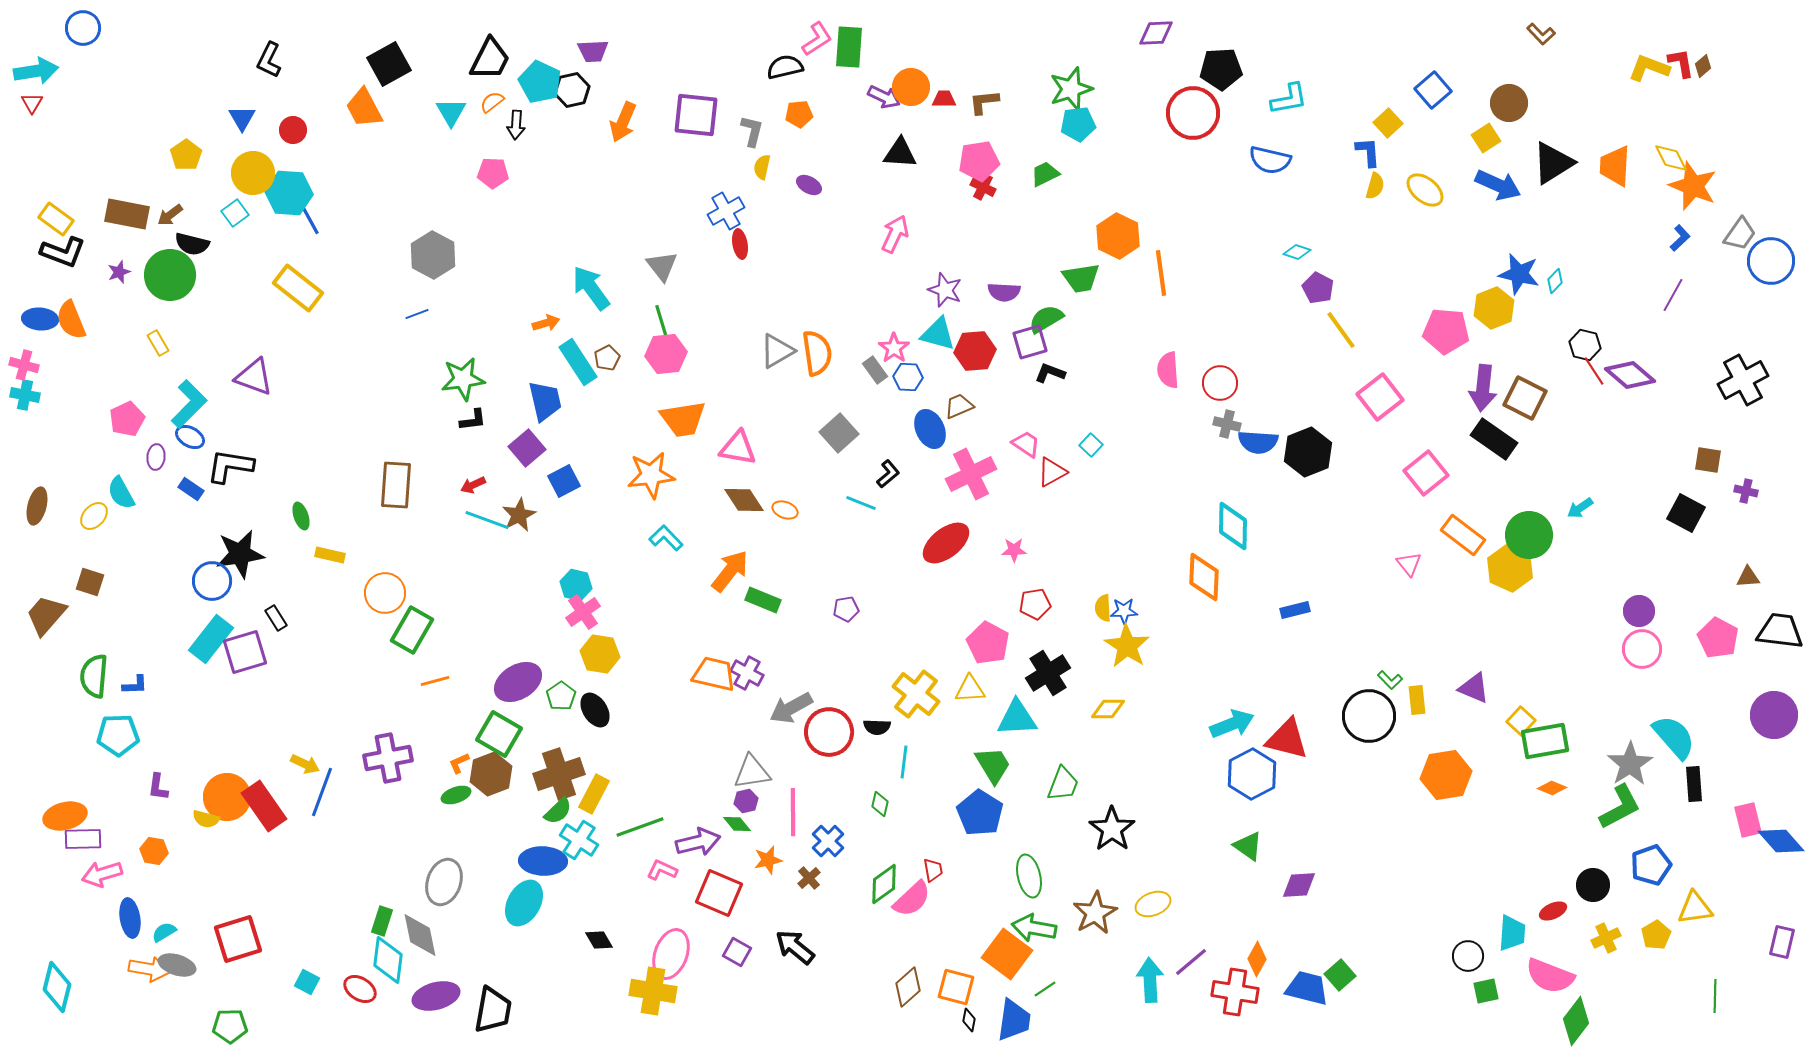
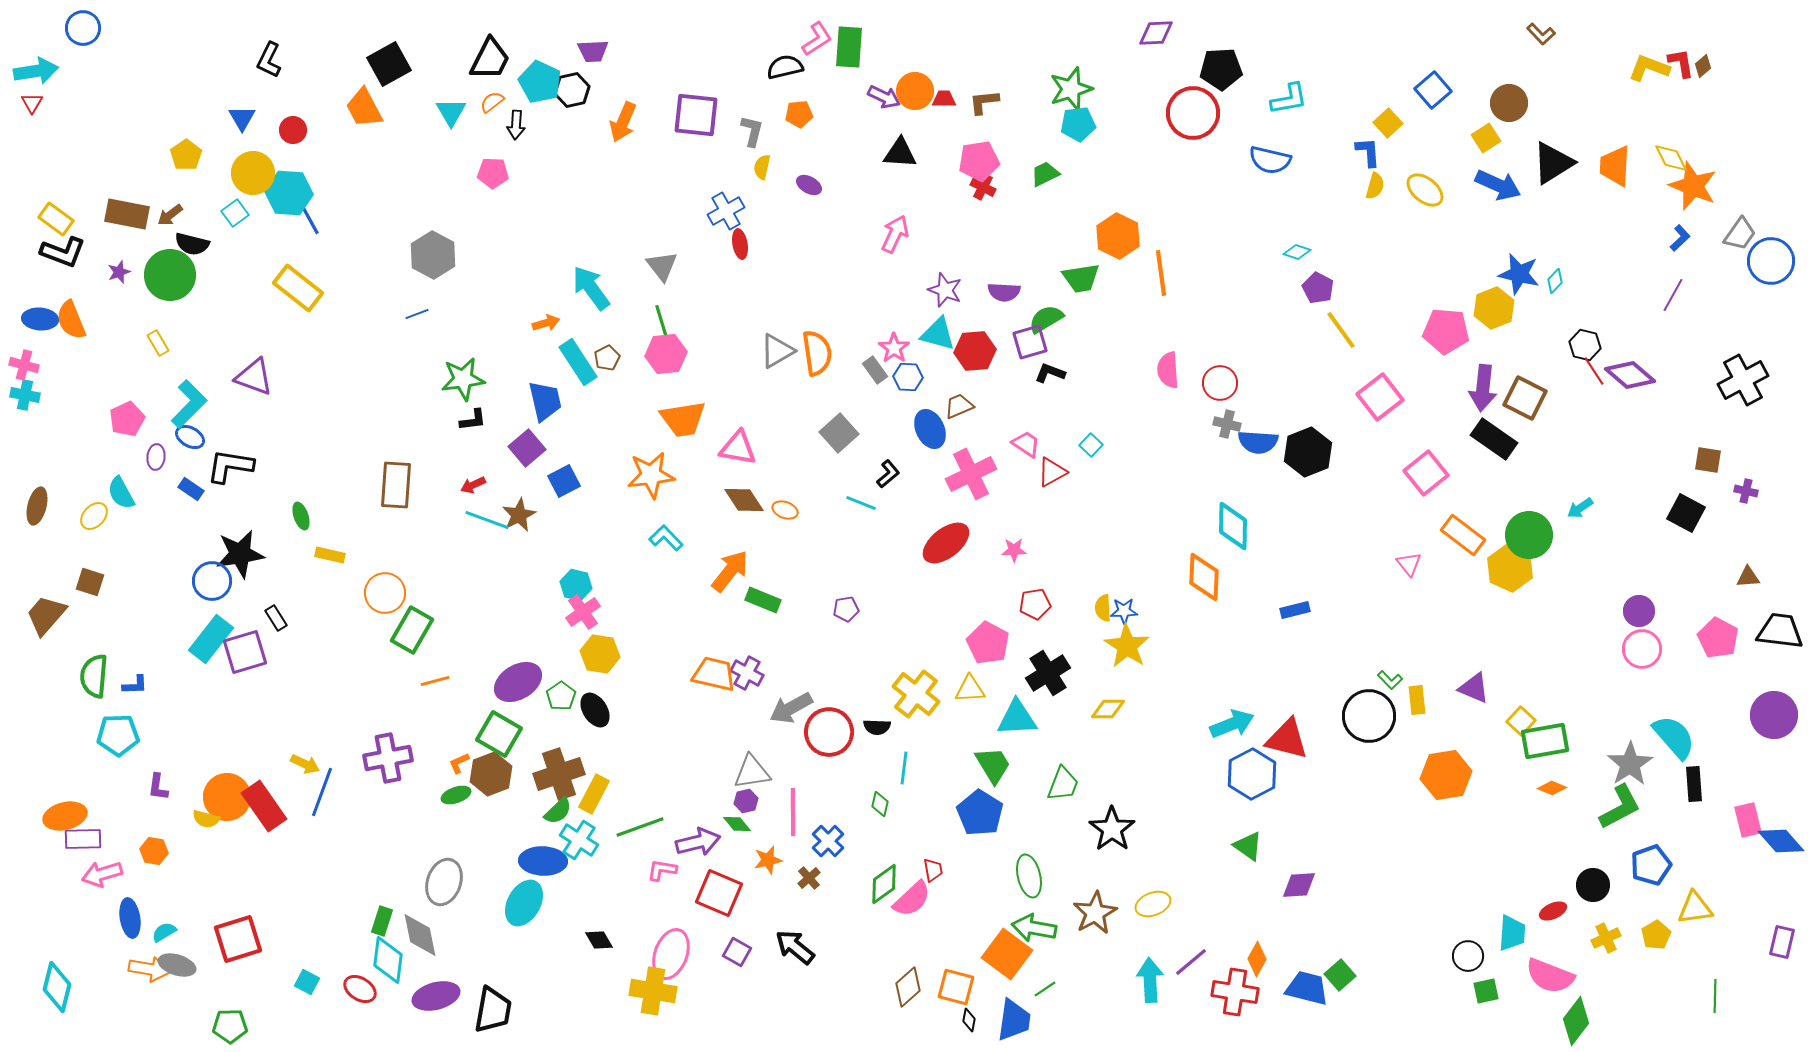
orange circle at (911, 87): moved 4 px right, 4 px down
cyan line at (904, 762): moved 6 px down
pink L-shape at (662, 870): rotated 16 degrees counterclockwise
